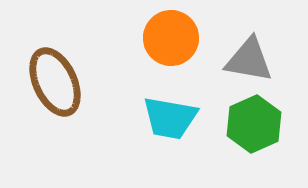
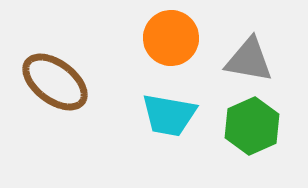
brown ellipse: rotated 28 degrees counterclockwise
cyan trapezoid: moved 1 px left, 3 px up
green hexagon: moved 2 px left, 2 px down
